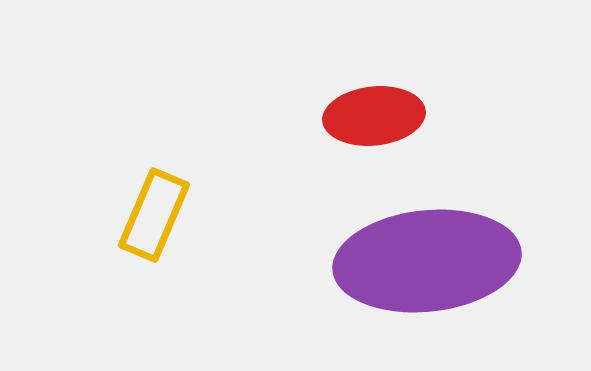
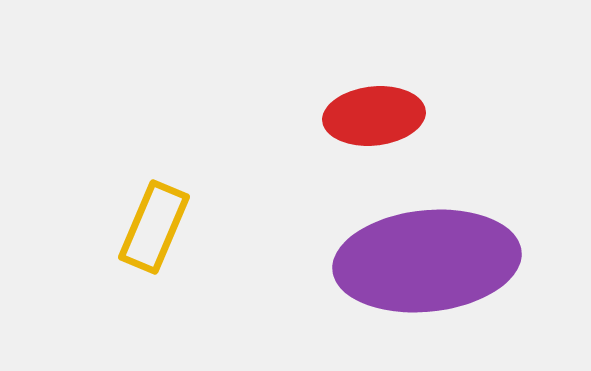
yellow rectangle: moved 12 px down
